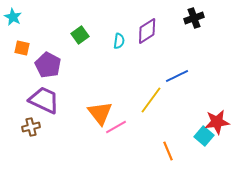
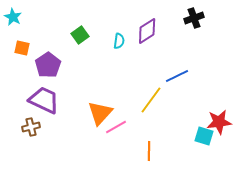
purple pentagon: rotated 10 degrees clockwise
orange triangle: rotated 20 degrees clockwise
red star: moved 2 px right
cyan square: rotated 24 degrees counterclockwise
orange line: moved 19 px left; rotated 24 degrees clockwise
